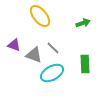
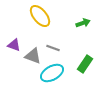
gray line: rotated 24 degrees counterclockwise
gray triangle: moved 1 px left, 1 px down
green rectangle: rotated 36 degrees clockwise
